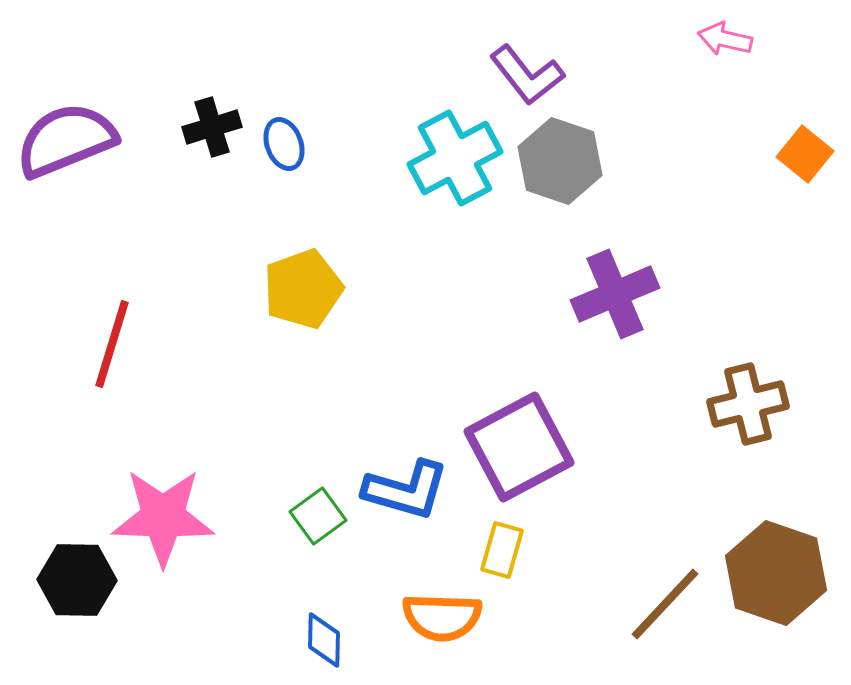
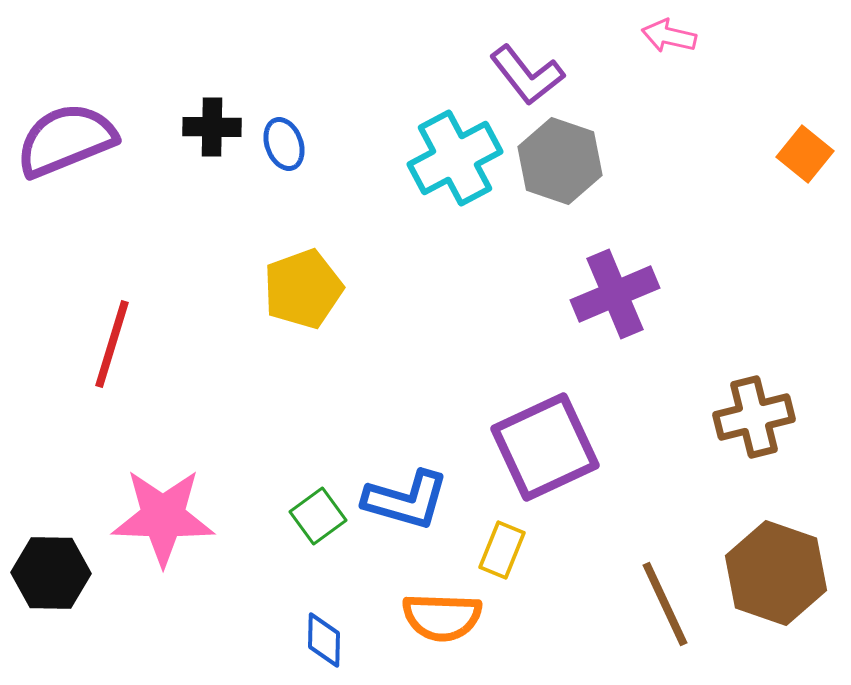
pink arrow: moved 56 px left, 3 px up
black cross: rotated 18 degrees clockwise
brown cross: moved 6 px right, 13 px down
purple square: moved 26 px right; rotated 3 degrees clockwise
blue L-shape: moved 10 px down
yellow rectangle: rotated 6 degrees clockwise
black hexagon: moved 26 px left, 7 px up
brown line: rotated 68 degrees counterclockwise
